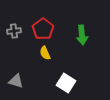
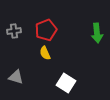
red pentagon: moved 3 px right, 1 px down; rotated 15 degrees clockwise
green arrow: moved 15 px right, 2 px up
gray triangle: moved 4 px up
